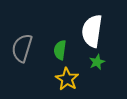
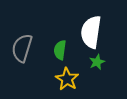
white semicircle: moved 1 px left, 1 px down
